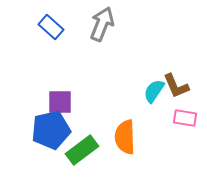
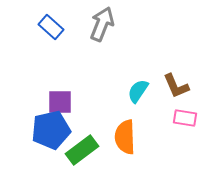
cyan semicircle: moved 16 px left
